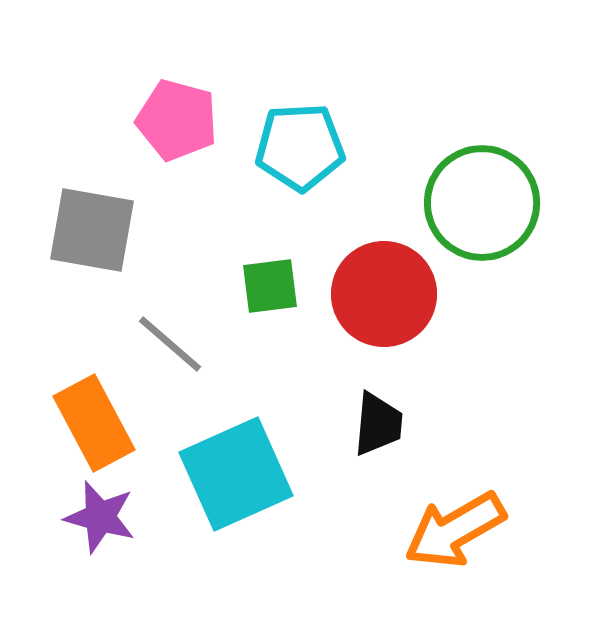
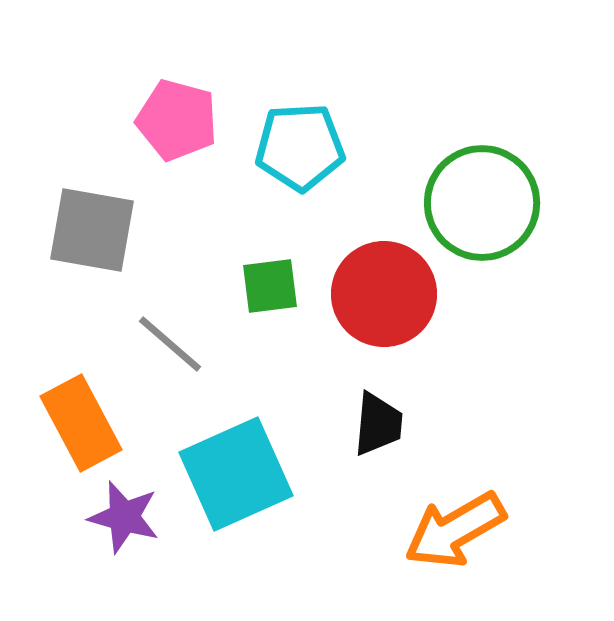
orange rectangle: moved 13 px left
purple star: moved 24 px right
